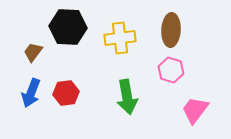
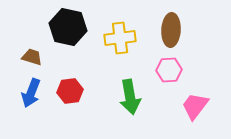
black hexagon: rotated 9 degrees clockwise
brown trapezoid: moved 1 px left, 5 px down; rotated 70 degrees clockwise
pink hexagon: moved 2 px left; rotated 20 degrees counterclockwise
red hexagon: moved 4 px right, 2 px up
green arrow: moved 3 px right
pink trapezoid: moved 4 px up
